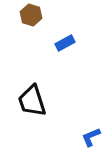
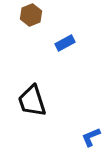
brown hexagon: rotated 20 degrees clockwise
